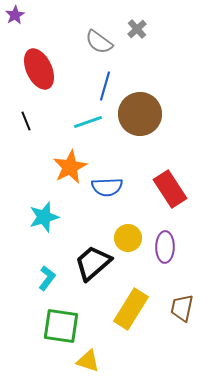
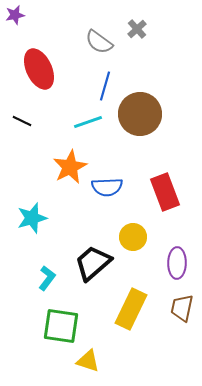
purple star: rotated 18 degrees clockwise
black line: moved 4 px left; rotated 42 degrees counterclockwise
red rectangle: moved 5 px left, 3 px down; rotated 12 degrees clockwise
cyan star: moved 12 px left, 1 px down
yellow circle: moved 5 px right, 1 px up
purple ellipse: moved 12 px right, 16 px down
yellow rectangle: rotated 6 degrees counterclockwise
